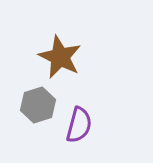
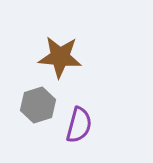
brown star: rotated 21 degrees counterclockwise
